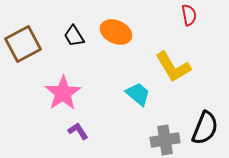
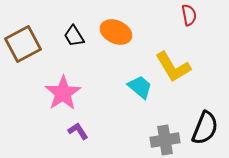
cyan trapezoid: moved 2 px right, 7 px up
